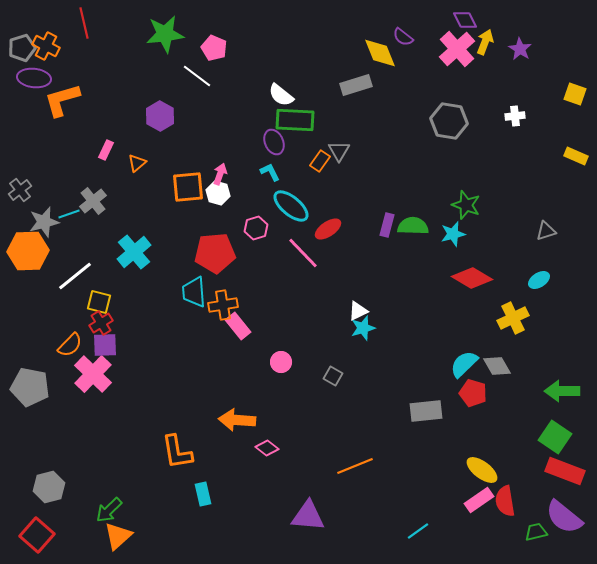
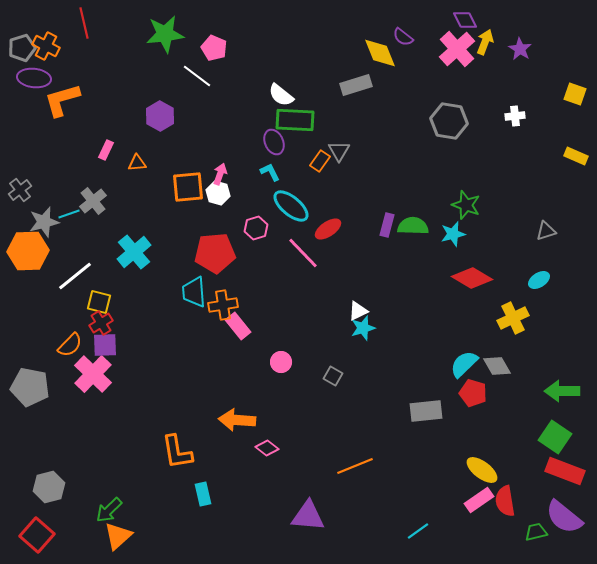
orange triangle at (137, 163): rotated 36 degrees clockwise
